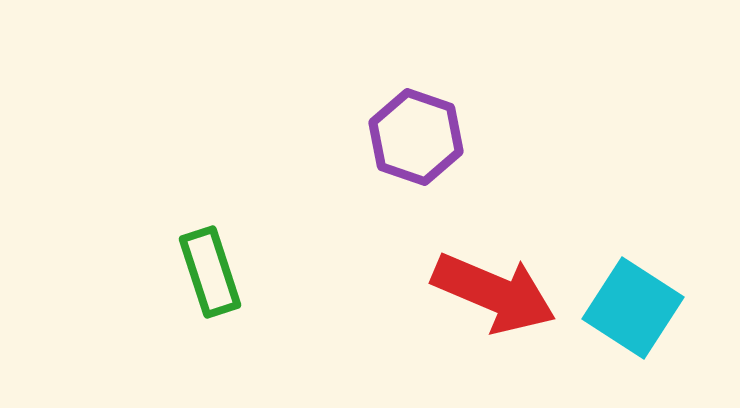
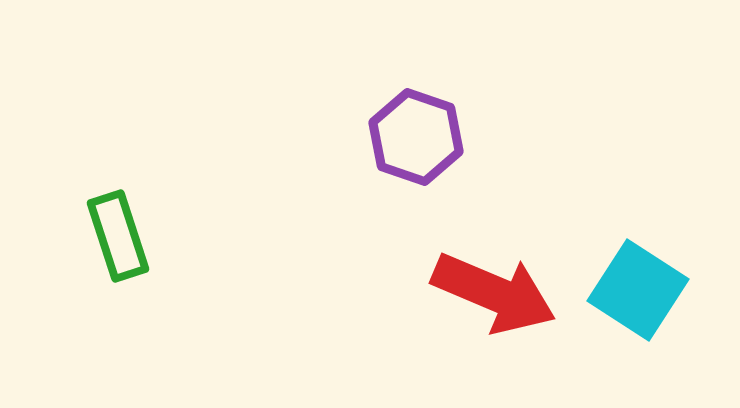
green rectangle: moved 92 px left, 36 px up
cyan square: moved 5 px right, 18 px up
